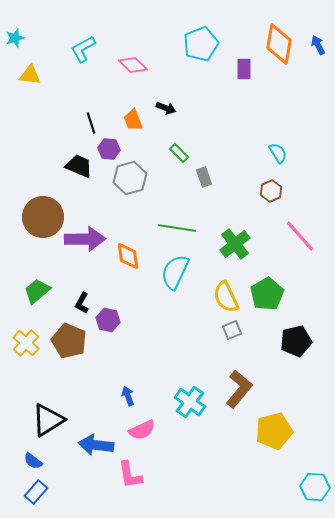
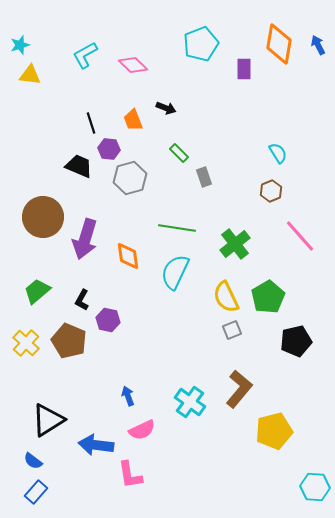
cyan star at (15, 38): moved 5 px right, 7 px down
cyan L-shape at (83, 49): moved 2 px right, 6 px down
purple arrow at (85, 239): rotated 108 degrees clockwise
green pentagon at (267, 294): moved 1 px right, 3 px down
black L-shape at (82, 303): moved 3 px up
